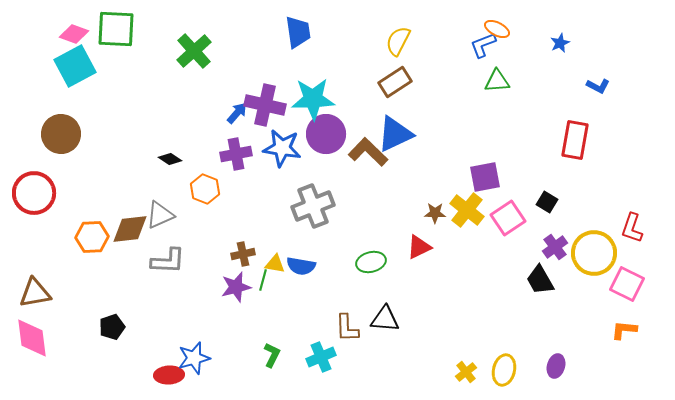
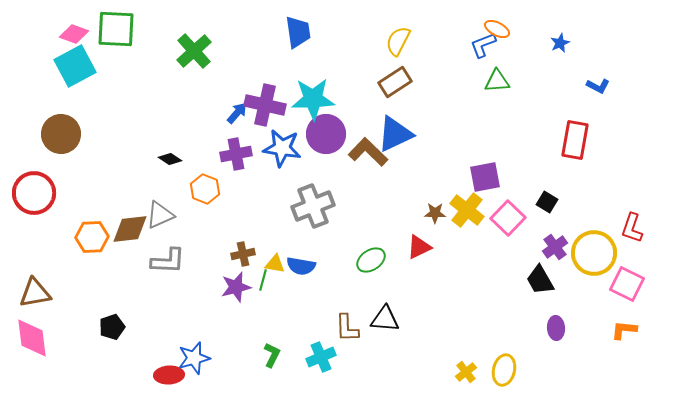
pink square at (508, 218): rotated 12 degrees counterclockwise
green ellipse at (371, 262): moved 2 px up; rotated 20 degrees counterclockwise
purple ellipse at (556, 366): moved 38 px up; rotated 20 degrees counterclockwise
